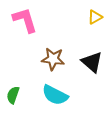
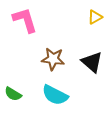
green semicircle: moved 1 px up; rotated 78 degrees counterclockwise
